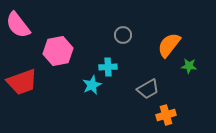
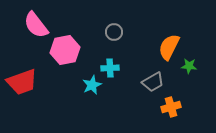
pink semicircle: moved 18 px right
gray circle: moved 9 px left, 3 px up
orange semicircle: moved 2 px down; rotated 12 degrees counterclockwise
pink hexagon: moved 7 px right, 1 px up
cyan cross: moved 2 px right, 1 px down
gray trapezoid: moved 5 px right, 7 px up
orange cross: moved 5 px right, 8 px up
